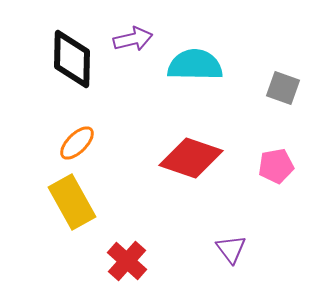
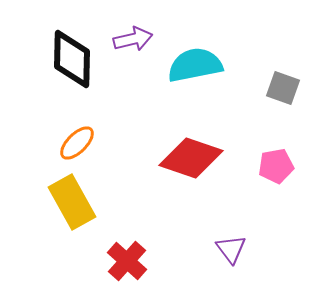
cyan semicircle: rotated 12 degrees counterclockwise
